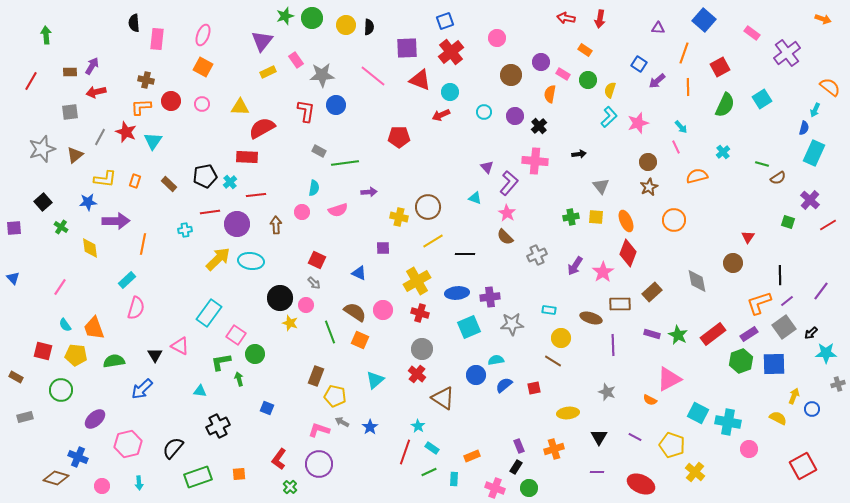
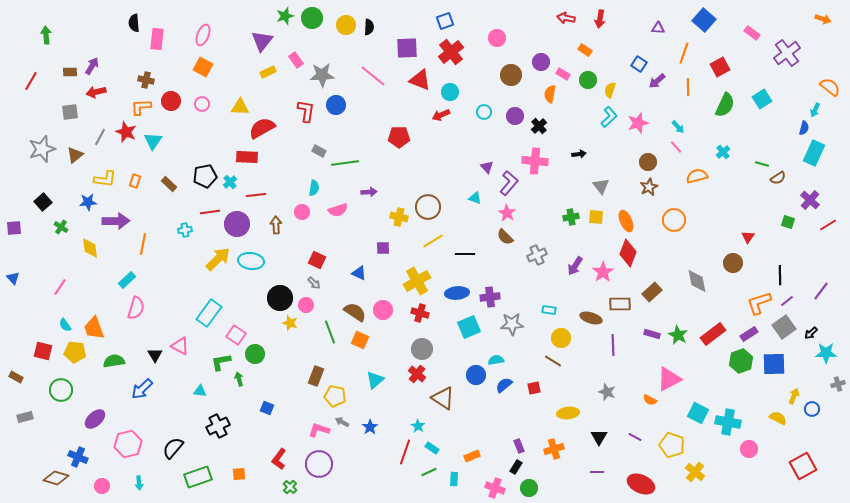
cyan arrow at (681, 127): moved 3 px left
pink line at (676, 147): rotated 16 degrees counterclockwise
yellow pentagon at (76, 355): moved 1 px left, 3 px up
